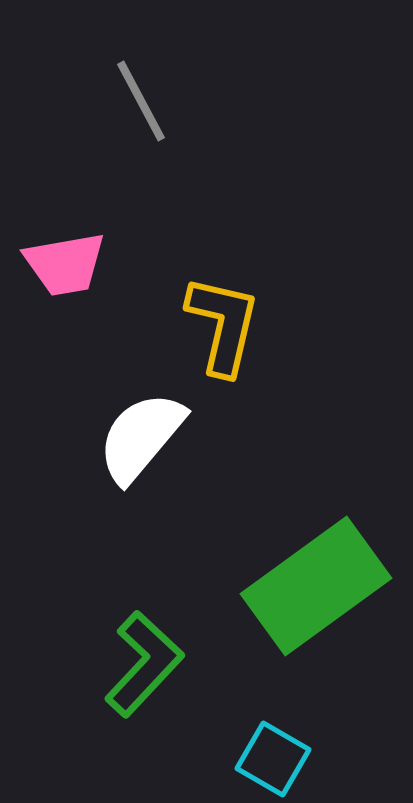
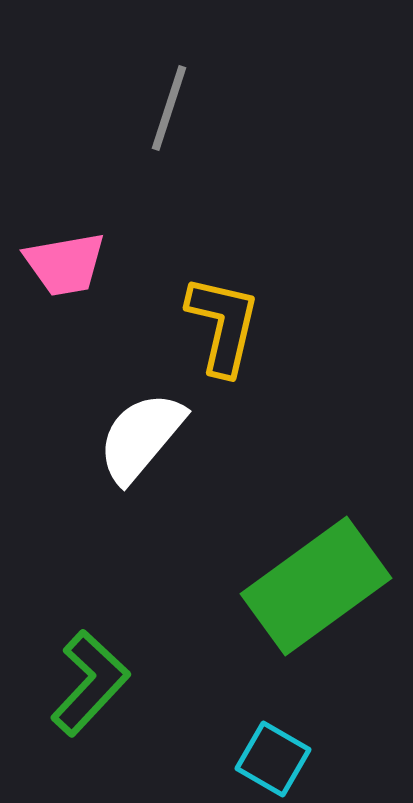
gray line: moved 28 px right, 7 px down; rotated 46 degrees clockwise
green L-shape: moved 54 px left, 19 px down
